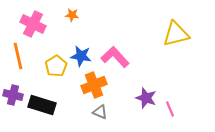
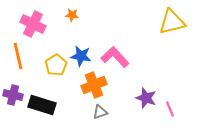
yellow triangle: moved 4 px left, 12 px up
yellow pentagon: moved 1 px up
gray triangle: rotated 42 degrees counterclockwise
